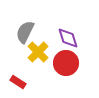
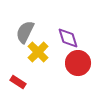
red circle: moved 12 px right
